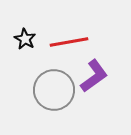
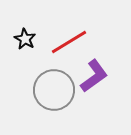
red line: rotated 21 degrees counterclockwise
